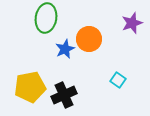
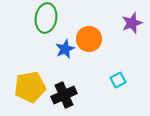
cyan square: rotated 28 degrees clockwise
